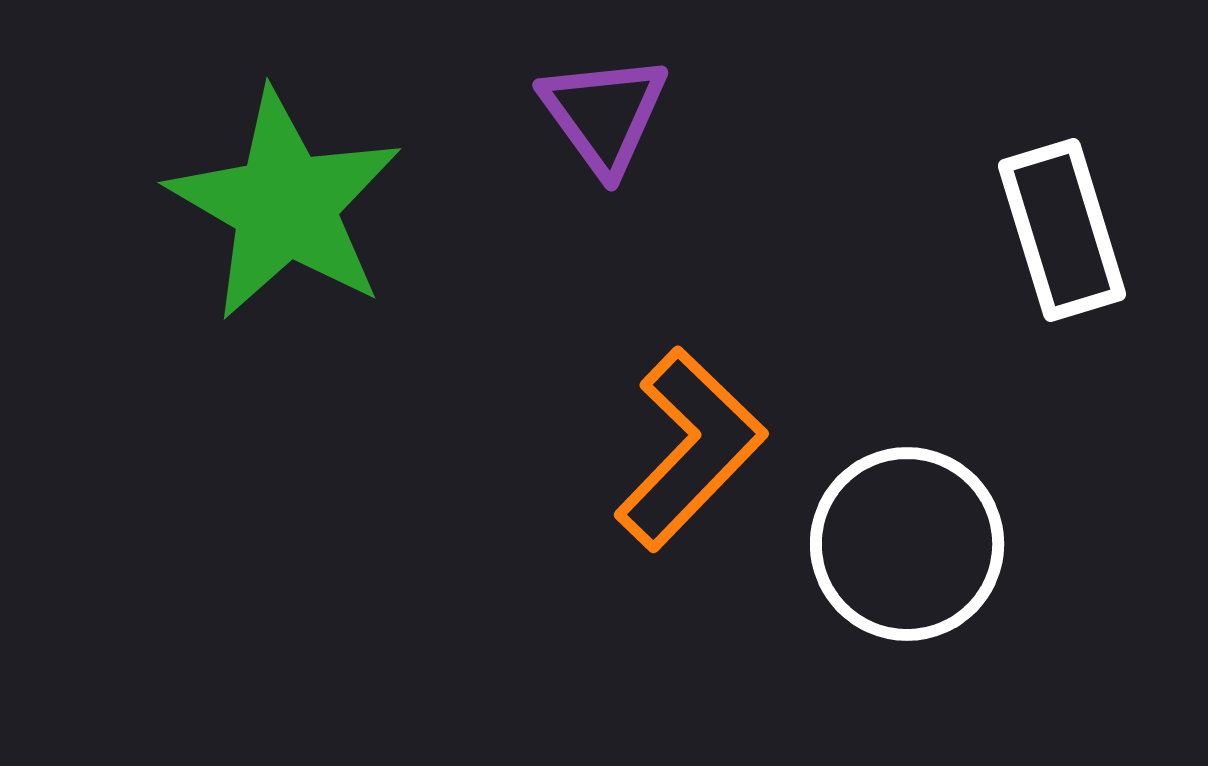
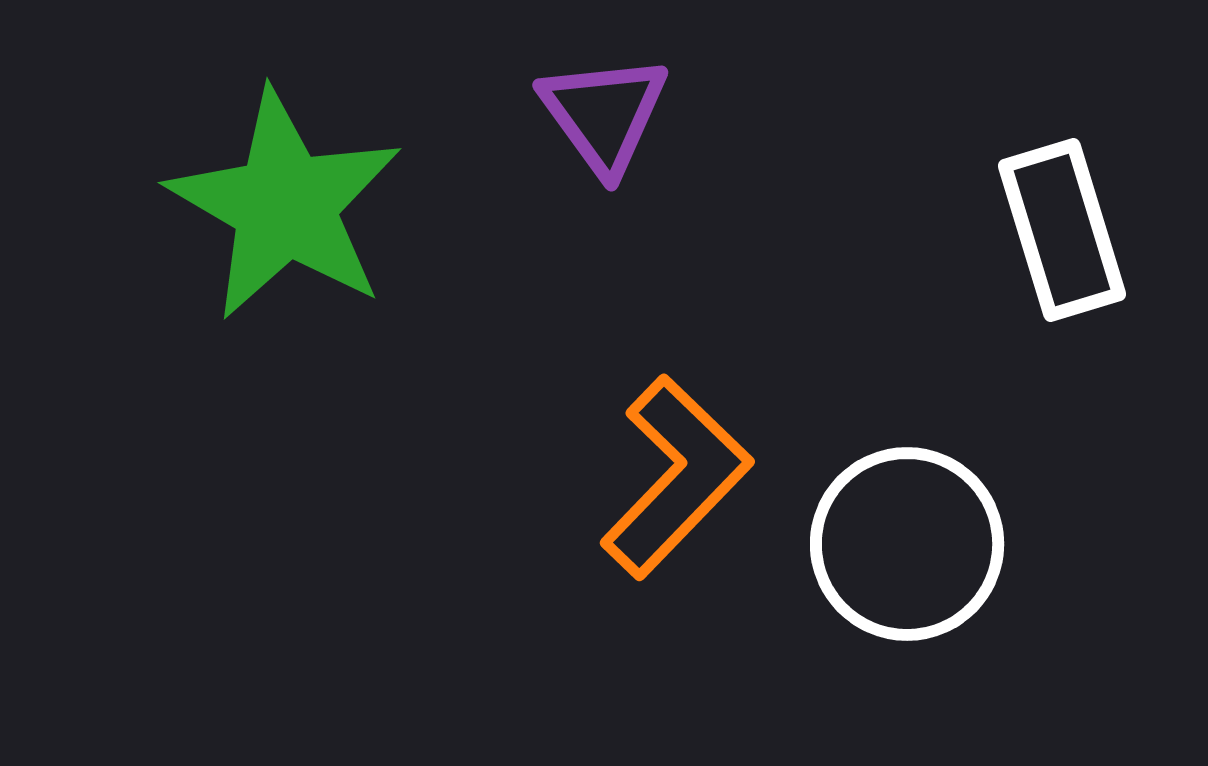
orange L-shape: moved 14 px left, 28 px down
